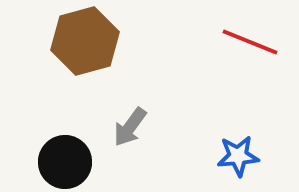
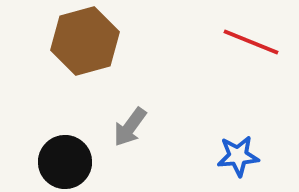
red line: moved 1 px right
